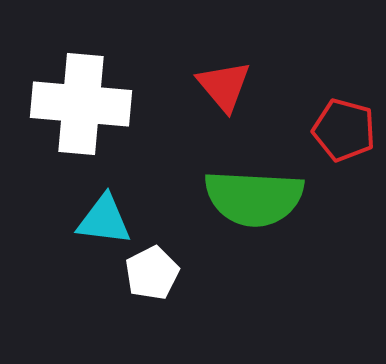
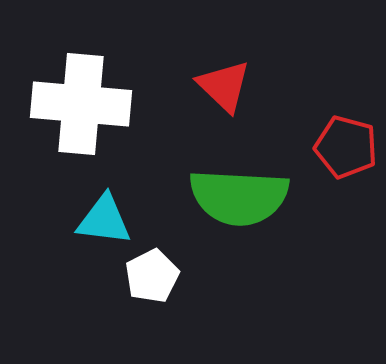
red triangle: rotated 6 degrees counterclockwise
red pentagon: moved 2 px right, 17 px down
green semicircle: moved 15 px left, 1 px up
white pentagon: moved 3 px down
